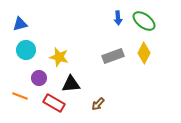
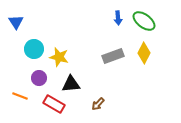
blue triangle: moved 4 px left, 2 px up; rotated 49 degrees counterclockwise
cyan circle: moved 8 px right, 1 px up
red rectangle: moved 1 px down
